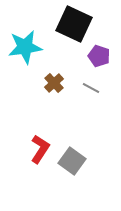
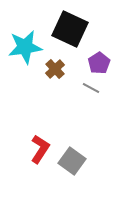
black square: moved 4 px left, 5 px down
purple pentagon: moved 7 px down; rotated 20 degrees clockwise
brown cross: moved 1 px right, 14 px up
